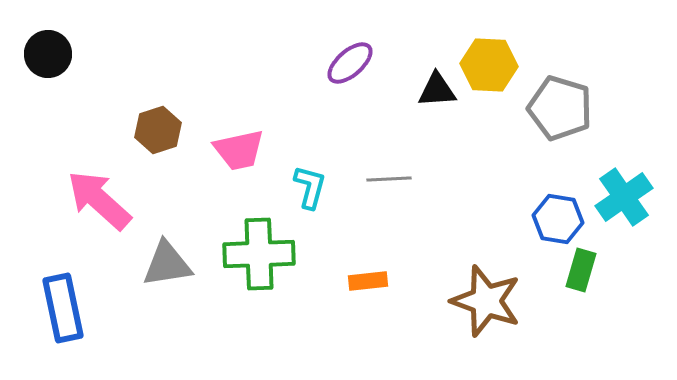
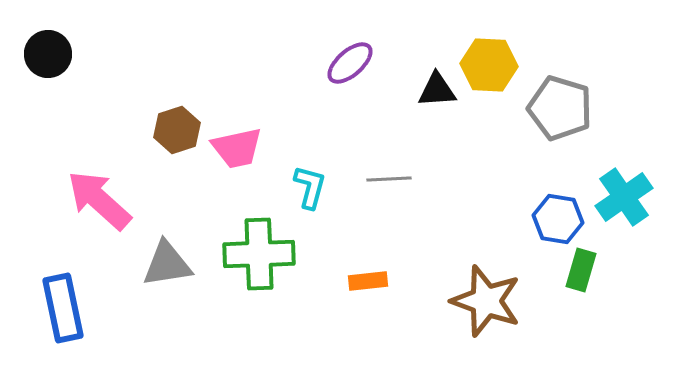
brown hexagon: moved 19 px right
pink trapezoid: moved 2 px left, 2 px up
